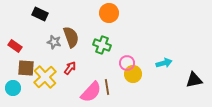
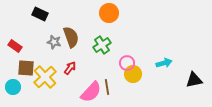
green cross: rotated 36 degrees clockwise
cyan circle: moved 1 px up
